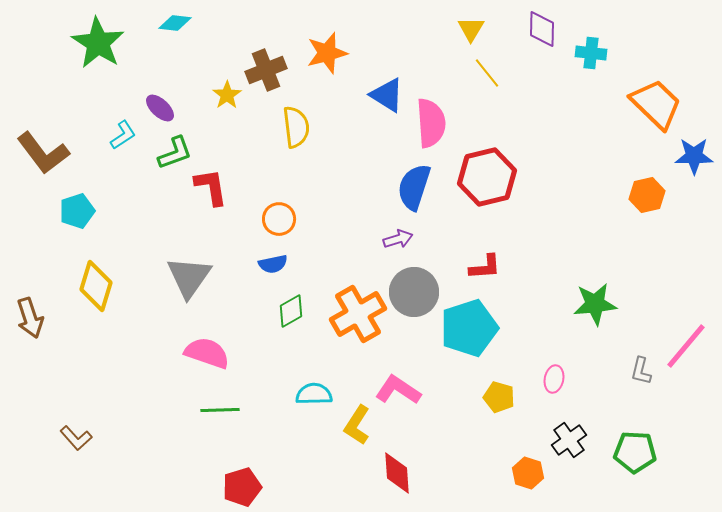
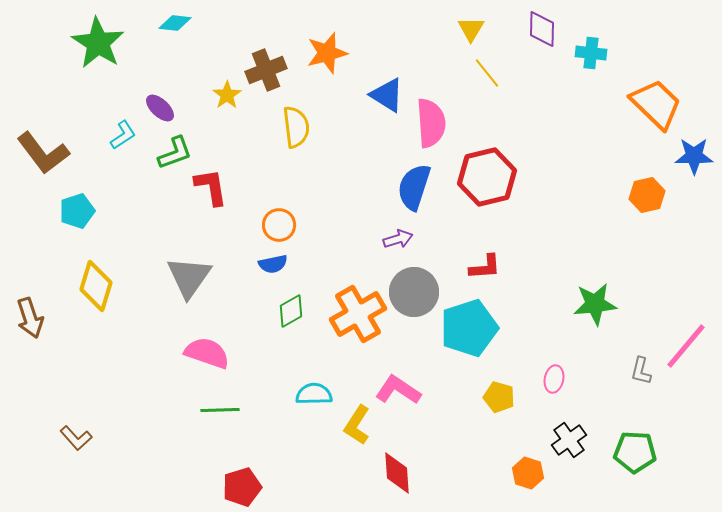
orange circle at (279, 219): moved 6 px down
